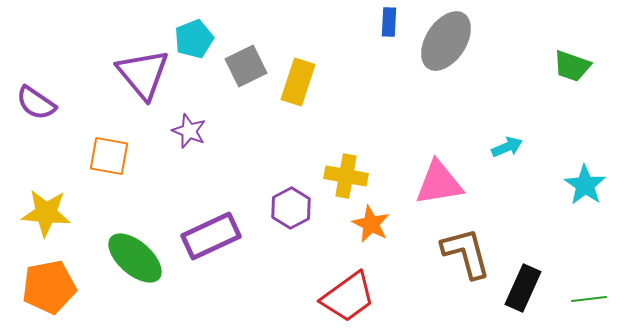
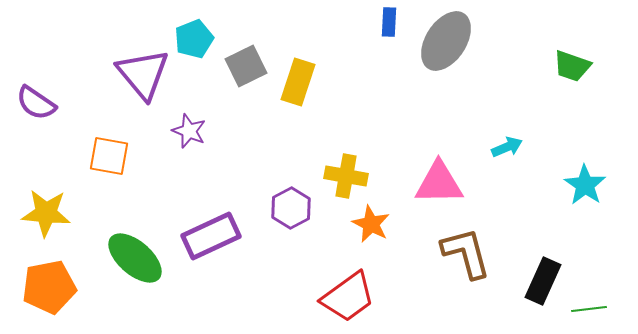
pink triangle: rotated 8 degrees clockwise
black rectangle: moved 20 px right, 7 px up
green line: moved 10 px down
